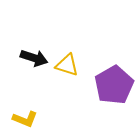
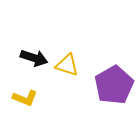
yellow L-shape: moved 21 px up
